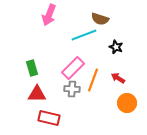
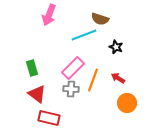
gray cross: moved 1 px left
red triangle: rotated 36 degrees clockwise
